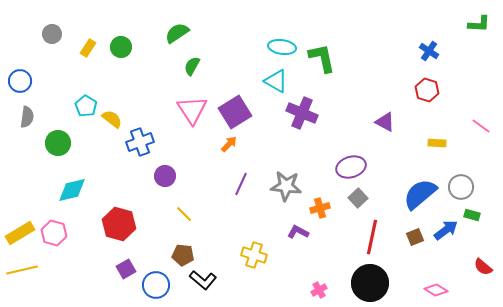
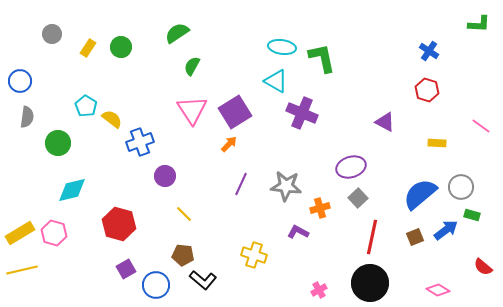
pink diamond at (436, 290): moved 2 px right
